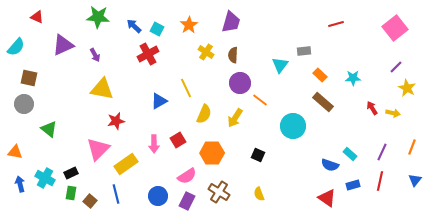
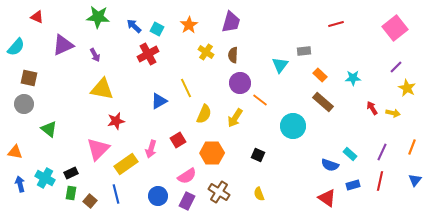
pink arrow at (154, 144): moved 3 px left, 5 px down; rotated 18 degrees clockwise
